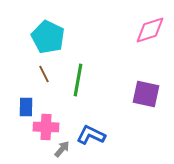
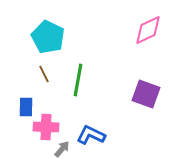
pink diamond: moved 2 px left; rotated 8 degrees counterclockwise
purple square: rotated 8 degrees clockwise
